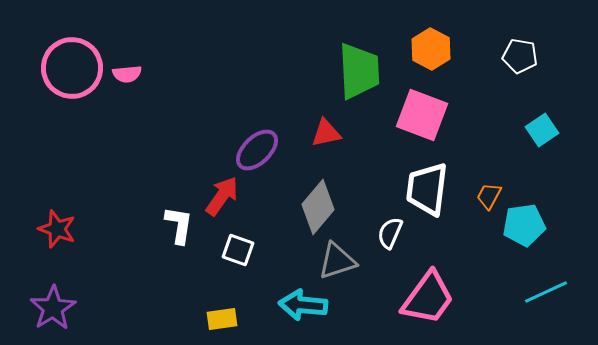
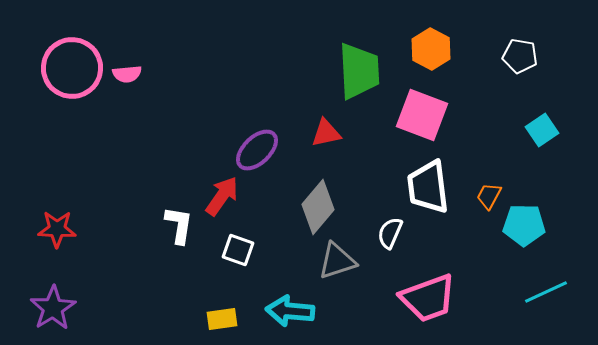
white trapezoid: moved 1 px right, 2 px up; rotated 14 degrees counterclockwise
cyan pentagon: rotated 9 degrees clockwise
red star: rotated 18 degrees counterclockwise
pink trapezoid: rotated 34 degrees clockwise
cyan arrow: moved 13 px left, 6 px down
